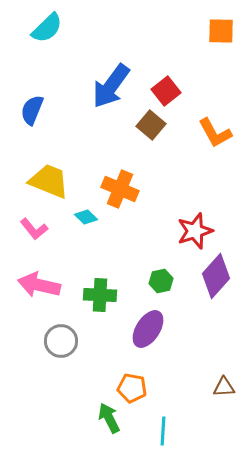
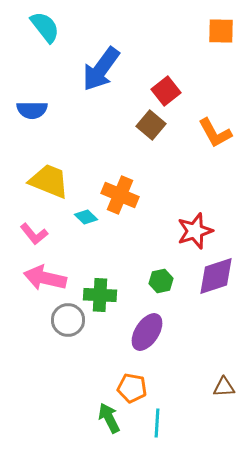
cyan semicircle: moved 2 px left, 1 px up; rotated 84 degrees counterclockwise
blue arrow: moved 10 px left, 17 px up
blue semicircle: rotated 112 degrees counterclockwise
orange cross: moved 6 px down
pink L-shape: moved 5 px down
purple diamond: rotated 30 degrees clockwise
pink arrow: moved 6 px right, 7 px up
purple ellipse: moved 1 px left, 3 px down
gray circle: moved 7 px right, 21 px up
cyan line: moved 6 px left, 8 px up
